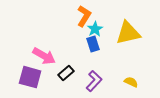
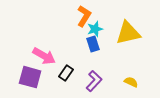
cyan star: rotated 14 degrees clockwise
black rectangle: rotated 14 degrees counterclockwise
